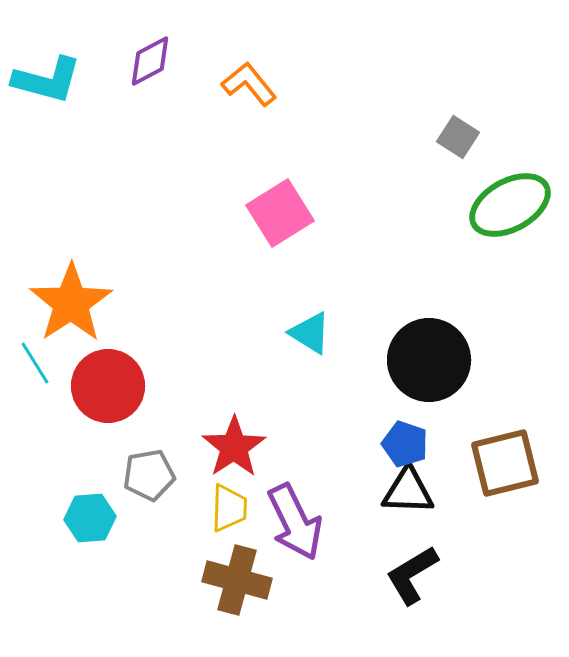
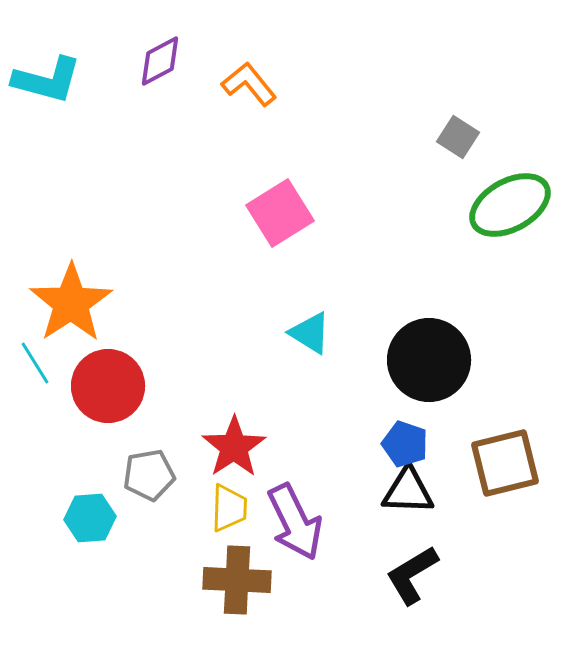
purple diamond: moved 10 px right
brown cross: rotated 12 degrees counterclockwise
